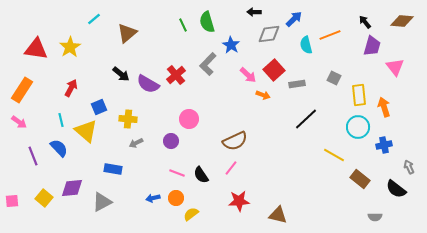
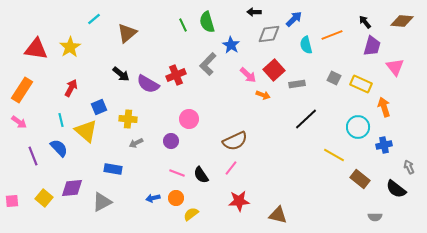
orange line at (330, 35): moved 2 px right
red cross at (176, 75): rotated 18 degrees clockwise
yellow rectangle at (359, 95): moved 2 px right, 11 px up; rotated 60 degrees counterclockwise
